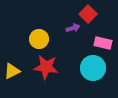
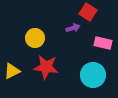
red square: moved 2 px up; rotated 12 degrees counterclockwise
yellow circle: moved 4 px left, 1 px up
cyan circle: moved 7 px down
